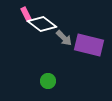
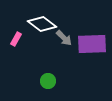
pink rectangle: moved 10 px left, 25 px down; rotated 56 degrees clockwise
purple rectangle: moved 3 px right, 1 px up; rotated 16 degrees counterclockwise
